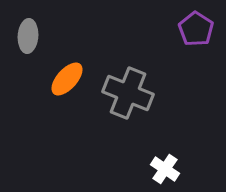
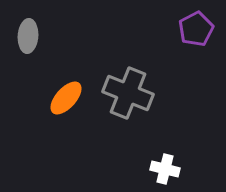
purple pentagon: rotated 12 degrees clockwise
orange ellipse: moved 1 px left, 19 px down
white cross: rotated 20 degrees counterclockwise
